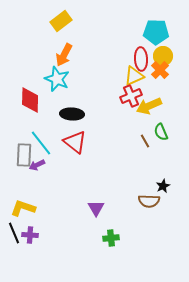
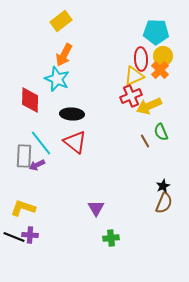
gray rectangle: moved 1 px down
brown semicircle: moved 15 px right, 2 px down; rotated 70 degrees counterclockwise
black line: moved 4 px down; rotated 45 degrees counterclockwise
